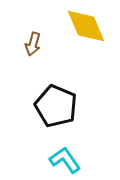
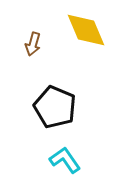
yellow diamond: moved 4 px down
black pentagon: moved 1 px left, 1 px down
